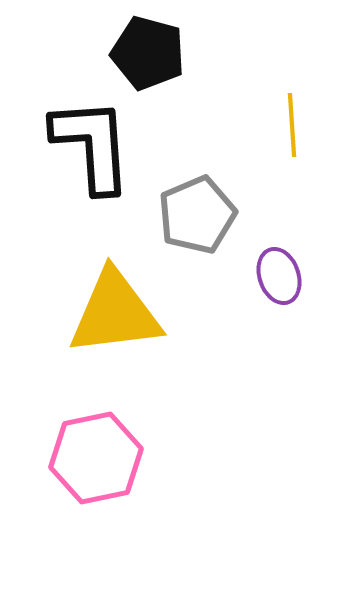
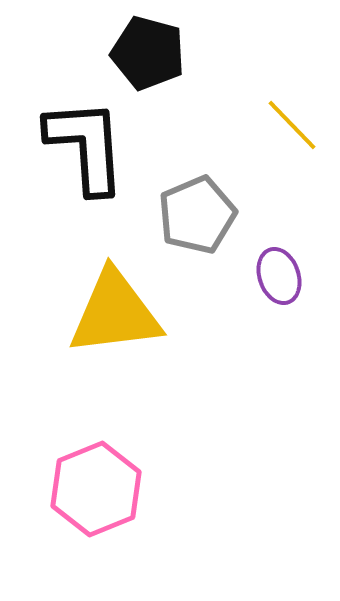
yellow line: rotated 40 degrees counterclockwise
black L-shape: moved 6 px left, 1 px down
pink hexagon: moved 31 px down; rotated 10 degrees counterclockwise
